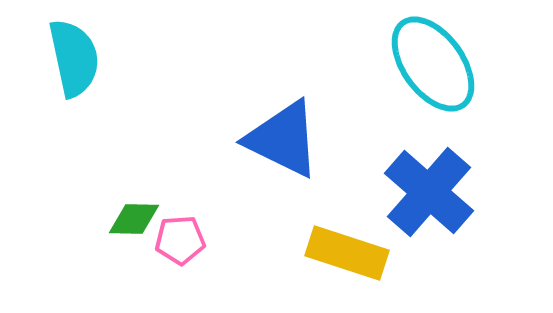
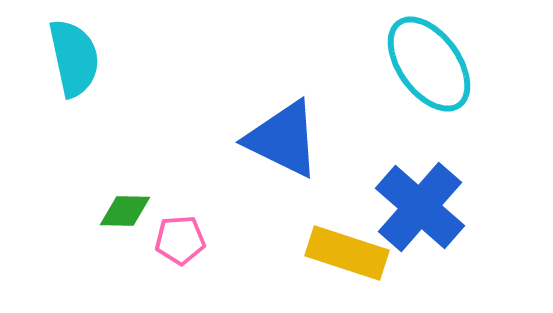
cyan ellipse: moved 4 px left
blue cross: moved 9 px left, 15 px down
green diamond: moved 9 px left, 8 px up
